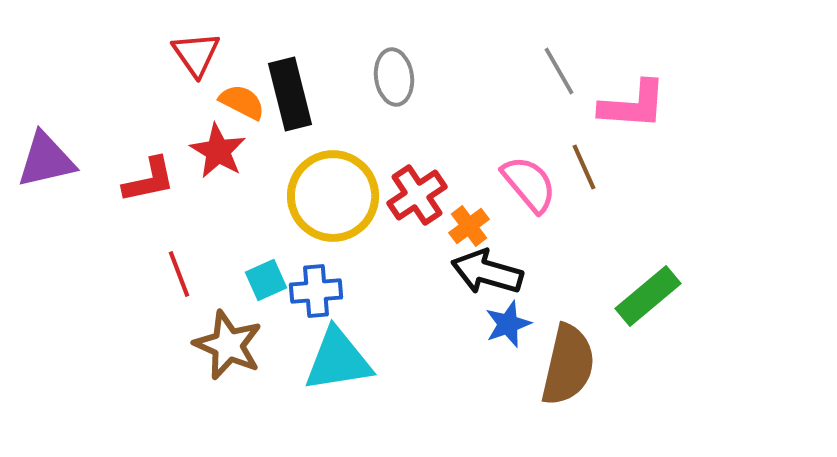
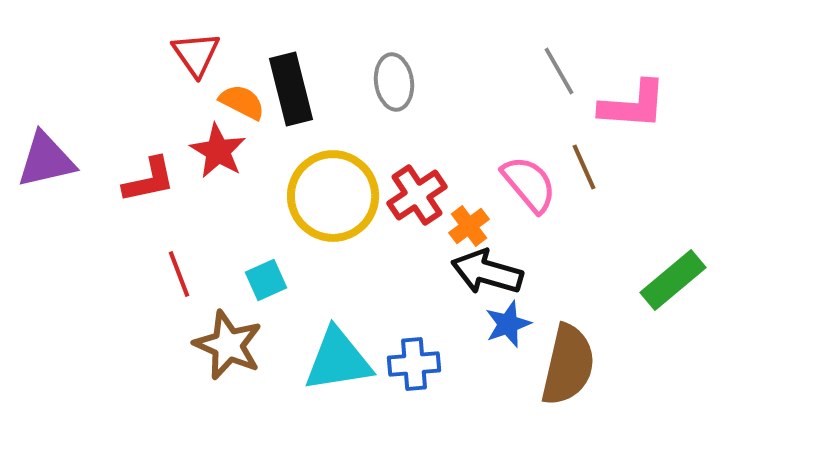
gray ellipse: moved 5 px down
black rectangle: moved 1 px right, 5 px up
blue cross: moved 98 px right, 73 px down
green rectangle: moved 25 px right, 16 px up
